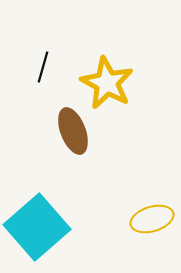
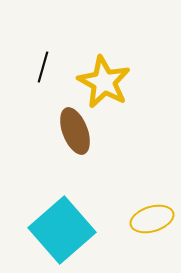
yellow star: moved 3 px left, 1 px up
brown ellipse: moved 2 px right
cyan square: moved 25 px right, 3 px down
